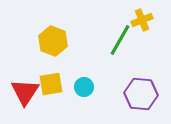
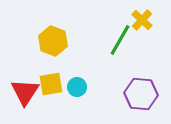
yellow cross: rotated 25 degrees counterclockwise
cyan circle: moved 7 px left
